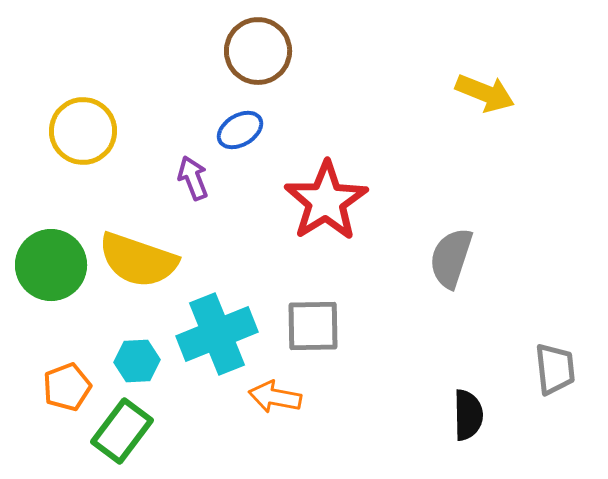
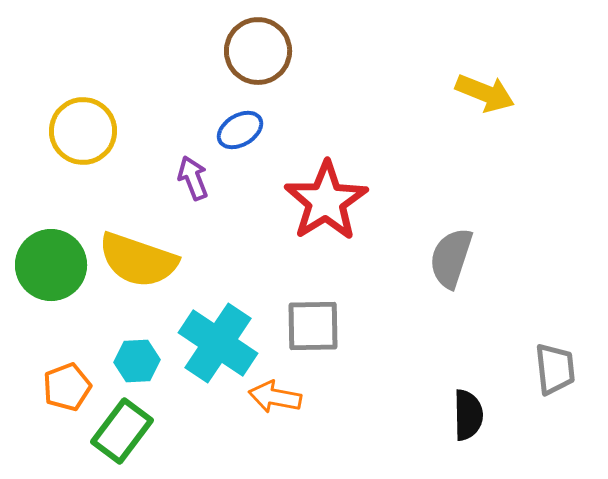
cyan cross: moved 1 px right, 9 px down; rotated 34 degrees counterclockwise
